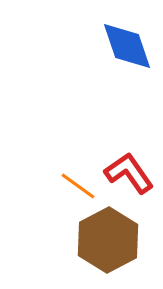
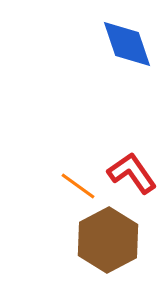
blue diamond: moved 2 px up
red L-shape: moved 3 px right
